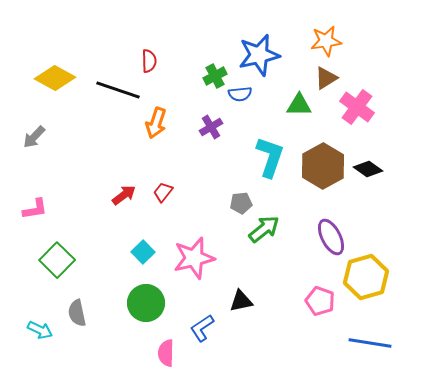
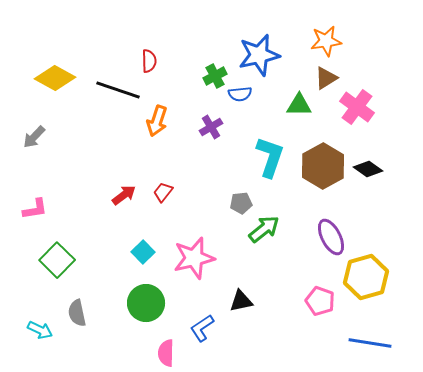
orange arrow: moved 1 px right, 2 px up
